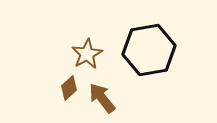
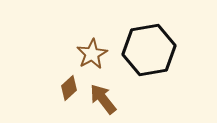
brown star: moved 5 px right
brown arrow: moved 1 px right, 1 px down
